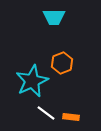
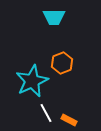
white line: rotated 24 degrees clockwise
orange rectangle: moved 2 px left, 3 px down; rotated 21 degrees clockwise
